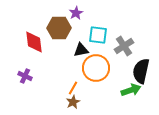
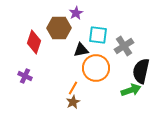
red diamond: rotated 25 degrees clockwise
